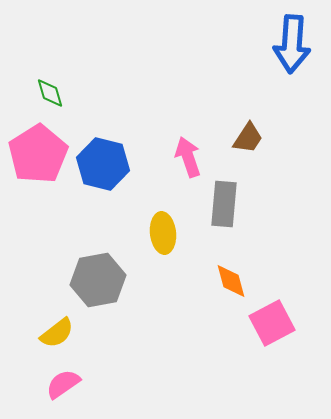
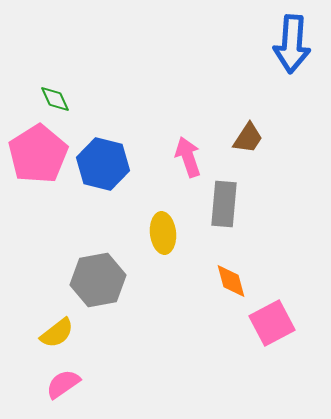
green diamond: moved 5 px right, 6 px down; rotated 8 degrees counterclockwise
